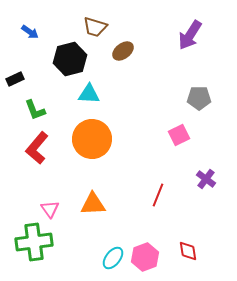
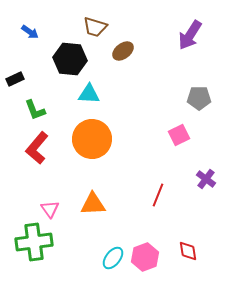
black hexagon: rotated 20 degrees clockwise
